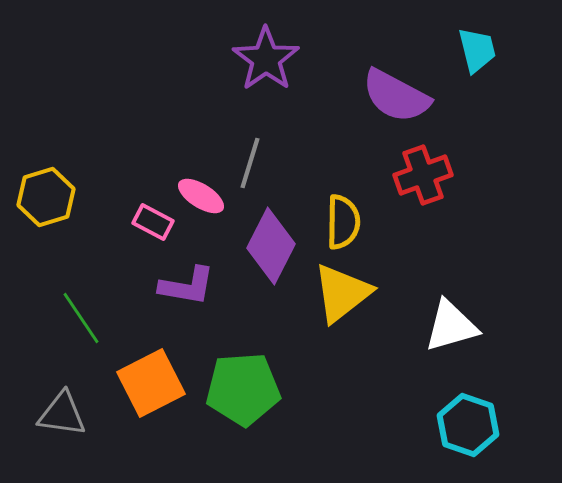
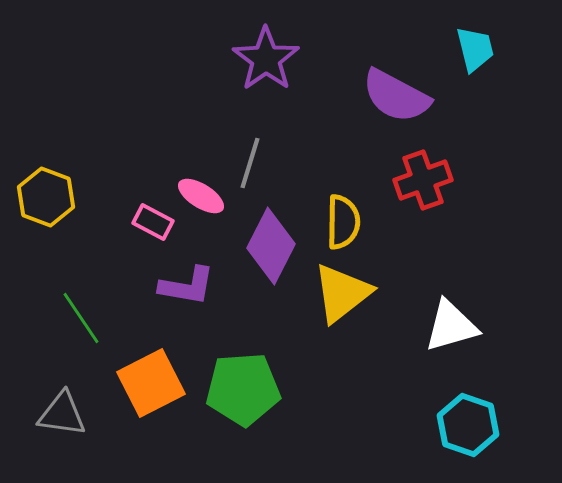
cyan trapezoid: moved 2 px left, 1 px up
red cross: moved 5 px down
yellow hexagon: rotated 22 degrees counterclockwise
